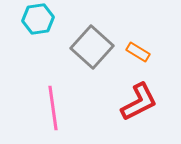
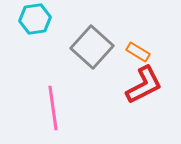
cyan hexagon: moved 3 px left
red L-shape: moved 5 px right, 17 px up
